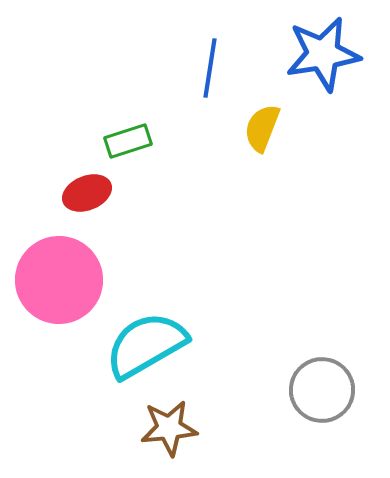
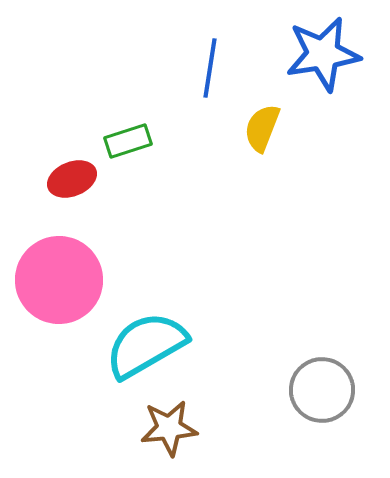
red ellipse: moved 15 px left, 14 px up
